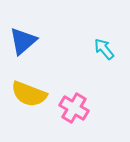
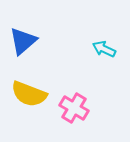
cyan arrow: rotated 25 degrees counterclockwise
